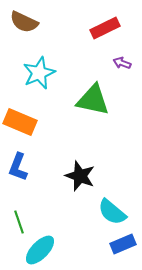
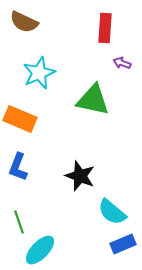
red rectangle: rotated 60 degrees counterclockwise
orange rectangle: moved 3 px up
